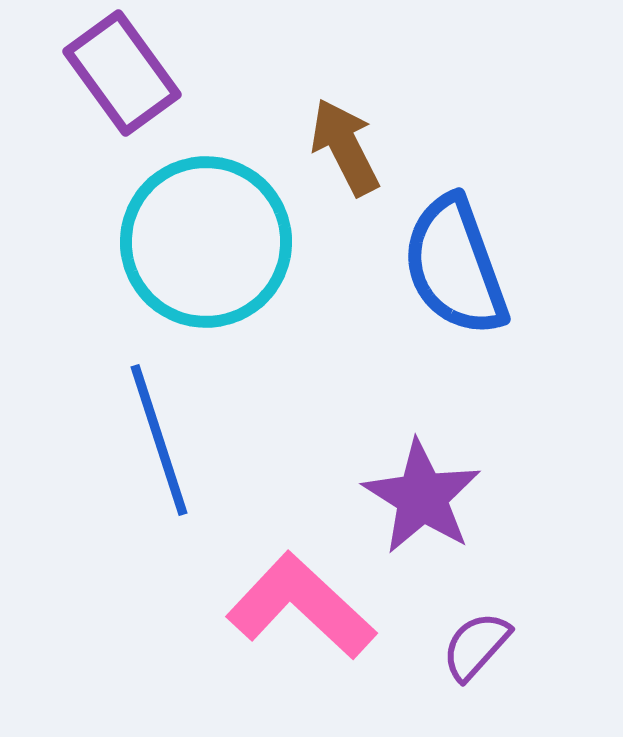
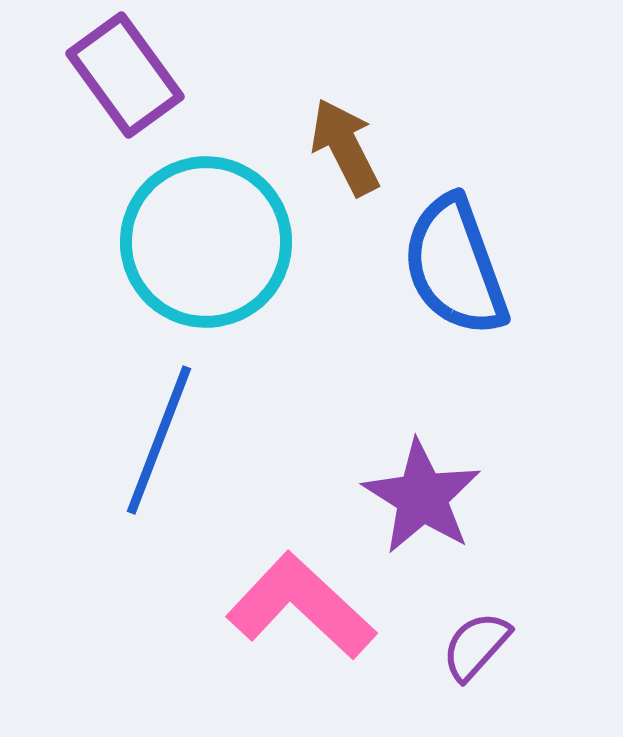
purple rectangle: moved 3 px right, 2 px down
blue line: rotated 39 degrees clockwise
